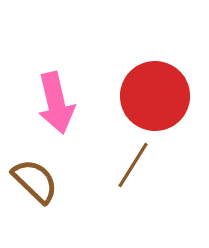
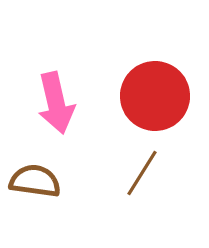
brown line: moved 9 px right, 8 px down
brown semicircle: rotated 36 degrees counterclockwise
